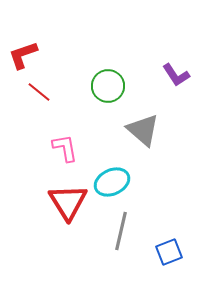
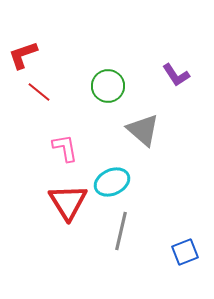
blue square: moved 16 px right
